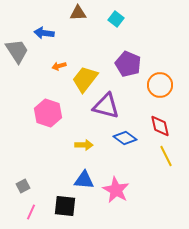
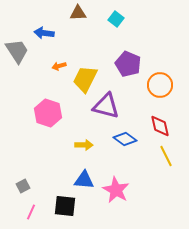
yellow trapezoid: rotated 12 degrees counterclockwise
blue diamond: moved 1 px down
